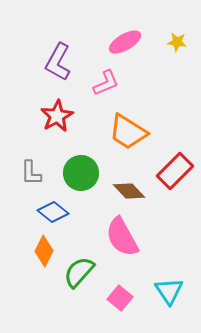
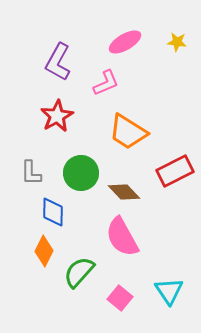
red rectangle: rotated 18 degrees clockwise
brown diamond: moved 5 px left, 1 px down
blue diamond: rotated 52 degrees clockwise
